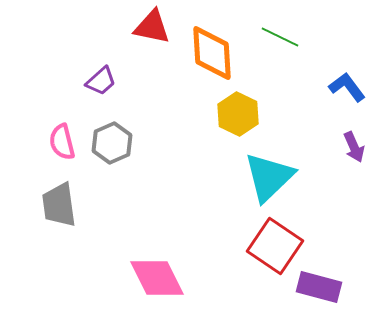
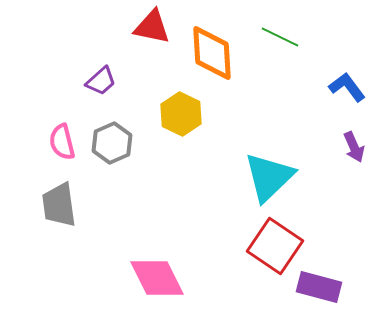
yellow hexagon: moved 57 px left
